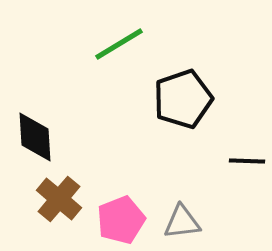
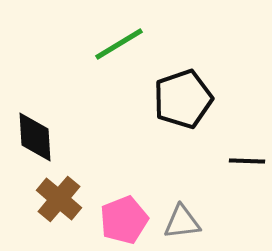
pink pentagon: moved 3 px right
